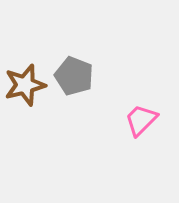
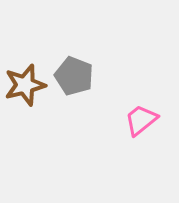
pink trapezoid: rotated 6 degrees clockwise
